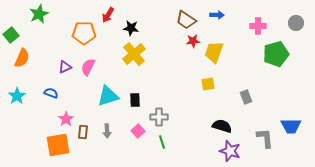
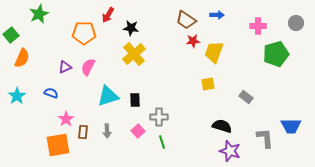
gray rectangle: rotated 32 degrees counterclockwise
